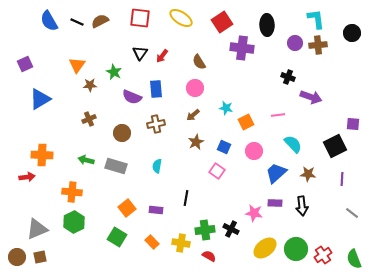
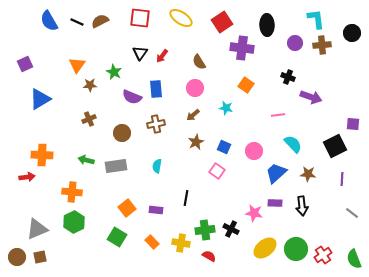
brown cross at (318, 45): moved 4 px right
orange square at (246, 122): moved 37 px up; rotated 28 degrees counterclockwise
gray rectangle at (116, 166): rotated 25 degrees counterclockwise
